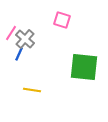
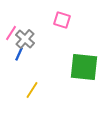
yellow line: rotated 66 degrees counterclockwise
